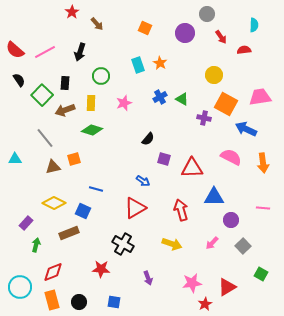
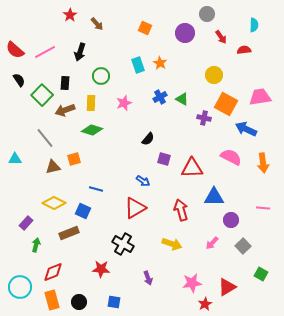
red star at (72, 12): moved 2 px left, 3 px down
